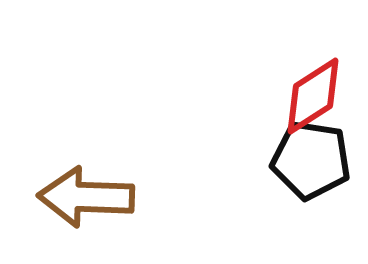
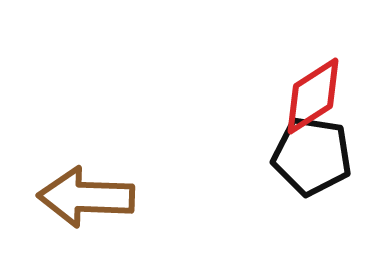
black pentagon: moved 1 px right, 4 px up
